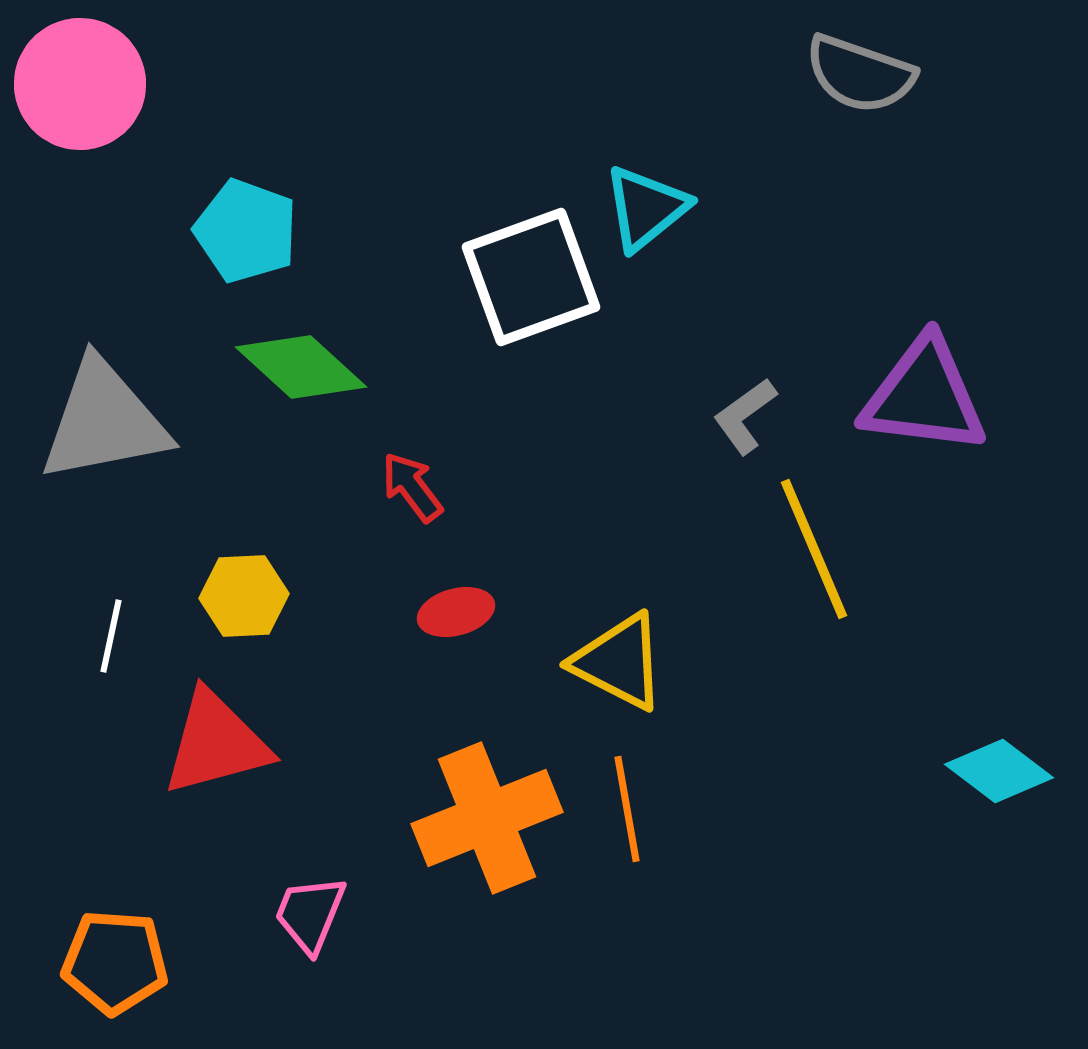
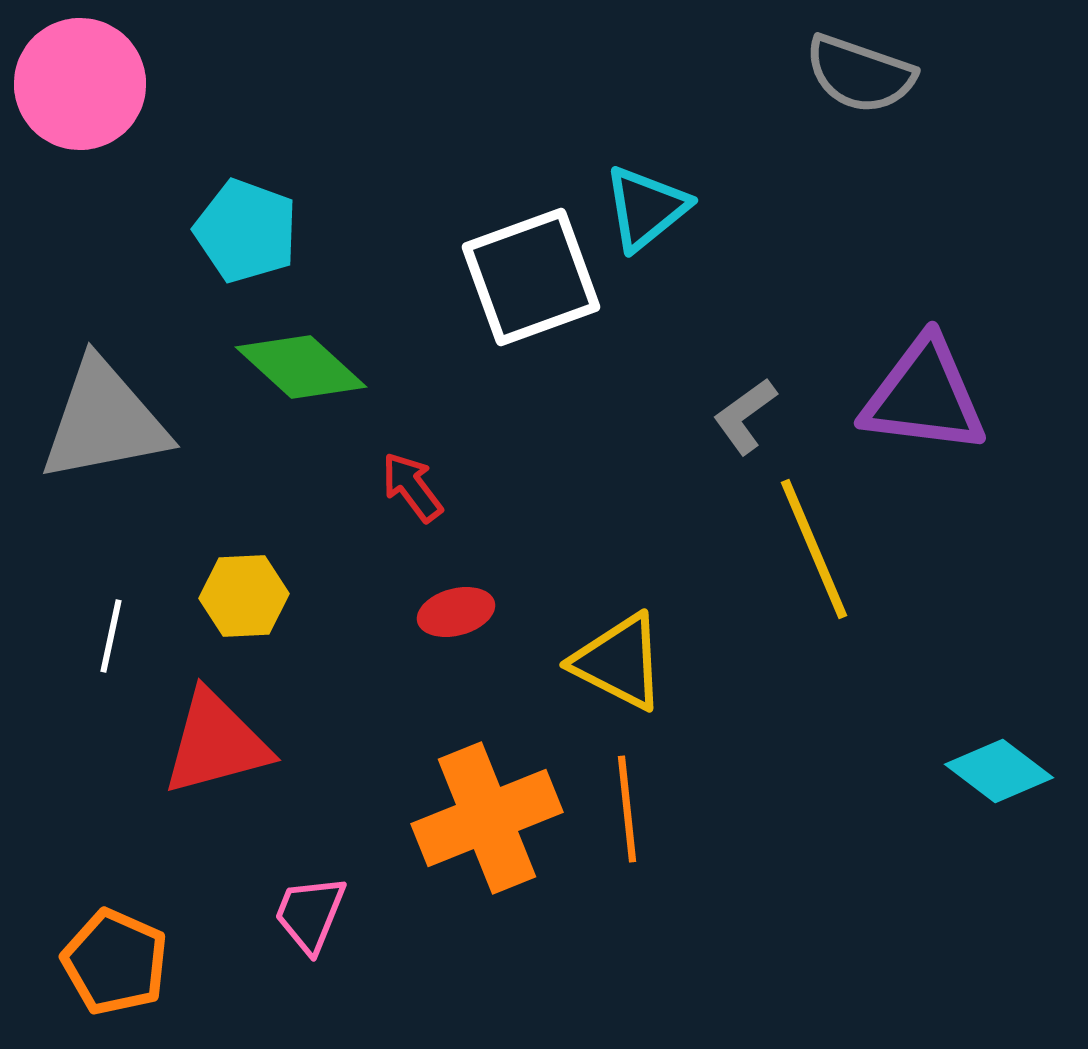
orange line: rotated 4 degrees clockwise
orange pentagon: rotated 20 degrees clockwise
